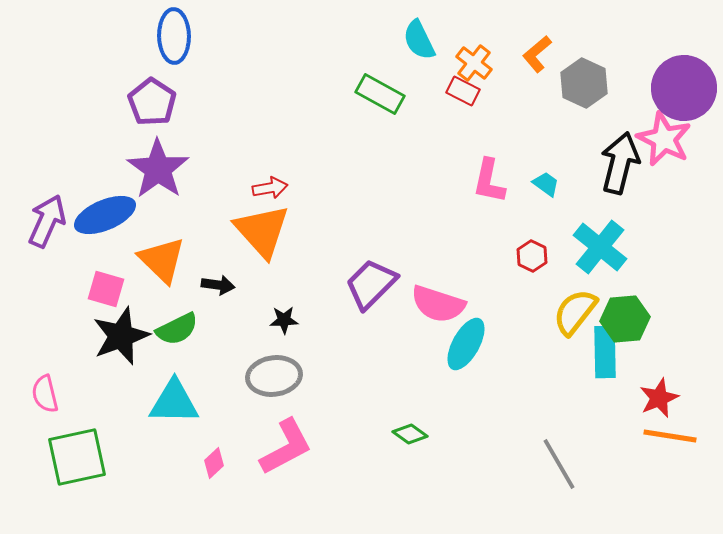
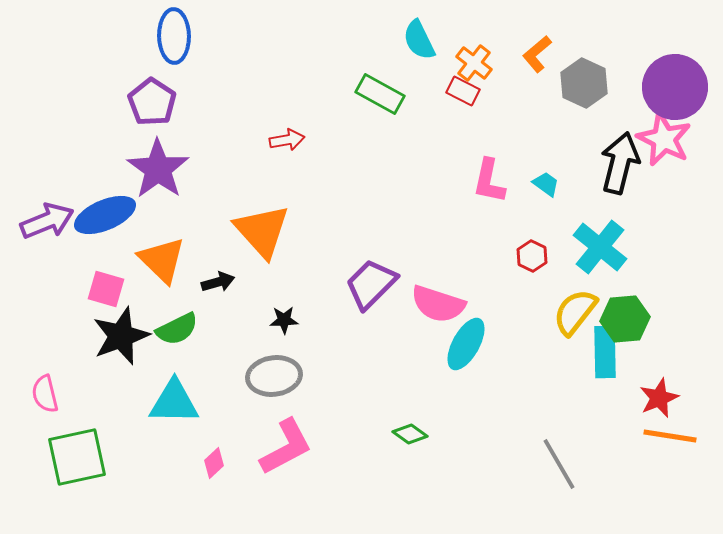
purple circle at (684, 88): moved 9 px left, 1 px up
red arrow at (270, 188): moved 17 px right, 48 px up
purple arrow at (47, 221): rotated 44 degrees clockwise
black arrow at (218, 285): moved 3 px up; rotated 24 degrees counterclockwise
